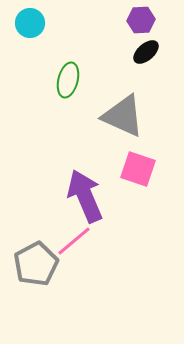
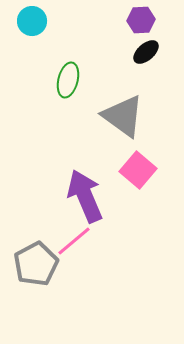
cyan circle: moved 2 px right, 2 px up
gray triangle: rotated 12 degrees clockwise
pink square: moved 1 px down; rotated 21 degrees clockwise
